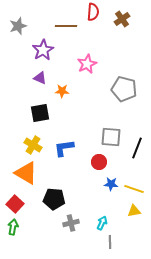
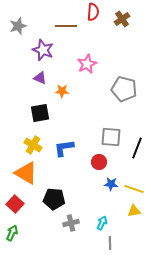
purple star: rotated 20 degrees counterclockwise
green arrow: moved 1 px left, 6 px down; rotated 14 degrees clockwise
gray line: moved 1 px down
